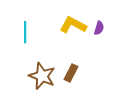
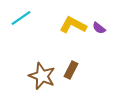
purple semicircle: rotated 112 degrees clockwise
cyan line: moved 4 px left, 14 px up; rotated 55 degrees clockwise
brown rectangle: moved 3 px up
